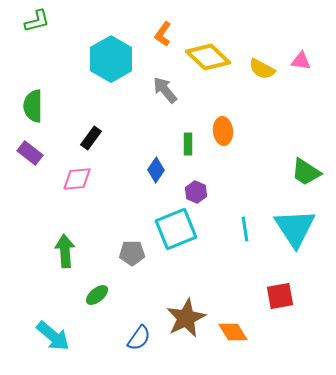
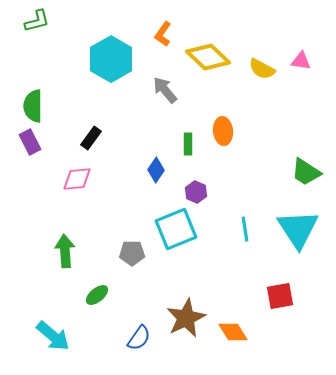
purple rectangle: moved 11 px up; rotated 25 degrees clockwise
cyan triangle: moved 3 px right, 1 px down
